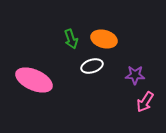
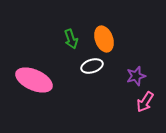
orange ellipse: rotated 55 degrees clockwise
purple star: moved 1 px right, 1 px down; rotated 18 degrees counterclockwise
